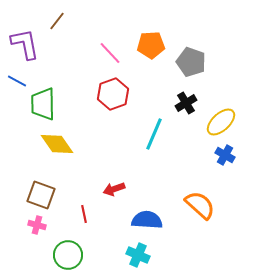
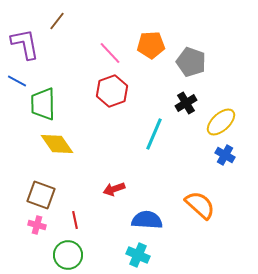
red hexagon: moved 1 px left, 3 px up
red line: moved 9 px left, 6 px down
